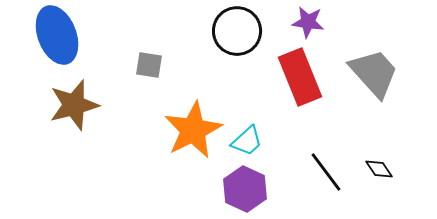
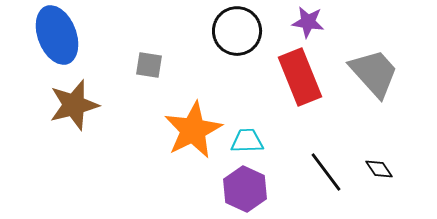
cyan trapezoid: rotated 140 degrees counterclockwise
